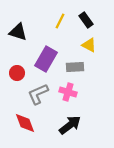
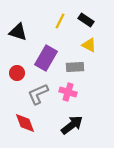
black rectangle: rotated 21 degrees counterclockwise
purple rectangle: moved 1 px up
black arrow: moved 2 px right
